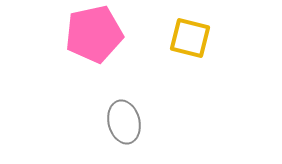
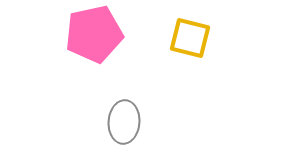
gray ellipse: rotated 18 degrees clockwise
